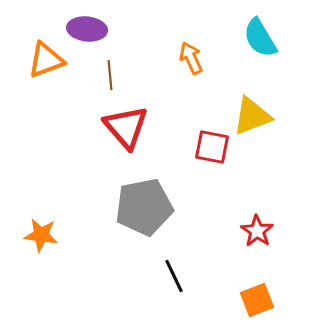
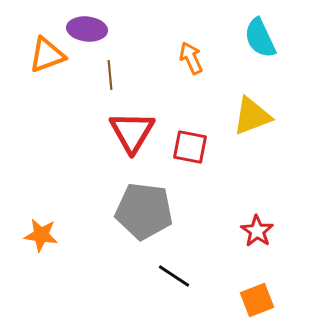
cyan semicircle: rotated 6 degrees clockwise
orange triangle: moved 1 px right, 5 px up
red triangle: moved 6 px right, 5 px down; rotated 12 degrees clockwise
red square: moved 22 px left
gray pentagon: moved 4 px down; rotated 18 degrees clockwise
black line: rotated 32 degrees counterclockwise
